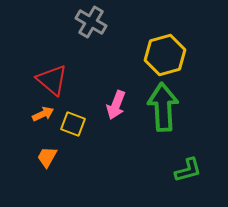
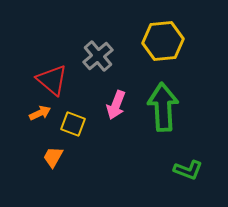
gray cross: moved 7 px right, 34 px down; rotated 20 degrees clockwise
yellow hexagon: moved 2 px left, 14 px up; rotated 9 degrees clockwise
orange arrow: moved 3 px left, 1 px up
orange trapezoid: moved 6 px right
green L-shape: rotated 36 degrees clockwise
